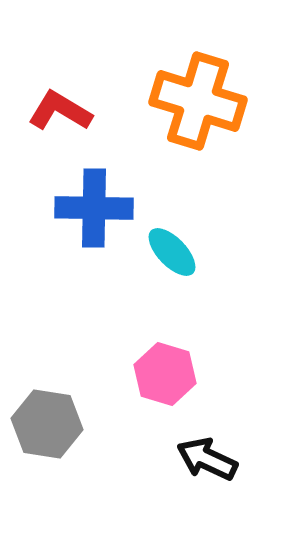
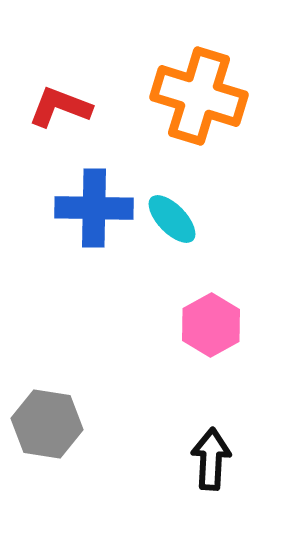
orange cross: moved 1 px right, 5 px up
red L-shape: moved 4 px up; rotated 10 degrees counterclockwise
cyan ellipse: moved 33 px up
pink hexagon: moved 46 px right, 49 px up; rotated 14 degrees clockwise
black arrow: moved 4 px right; rotated 68 degrees clockwise
